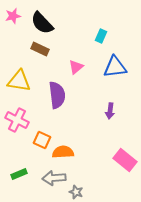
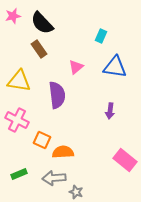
brown rectangle: moved 1 px left; rotated 30 degrees clockwise
blue triangle: rotated 15 degrees clockwise
